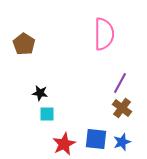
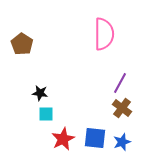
brown pentagon: moved 2 px left
cyan square: moved 1 px left
blue square: moved 1 px left, 1 px up
red star: moved 1 px left, 5 px up
